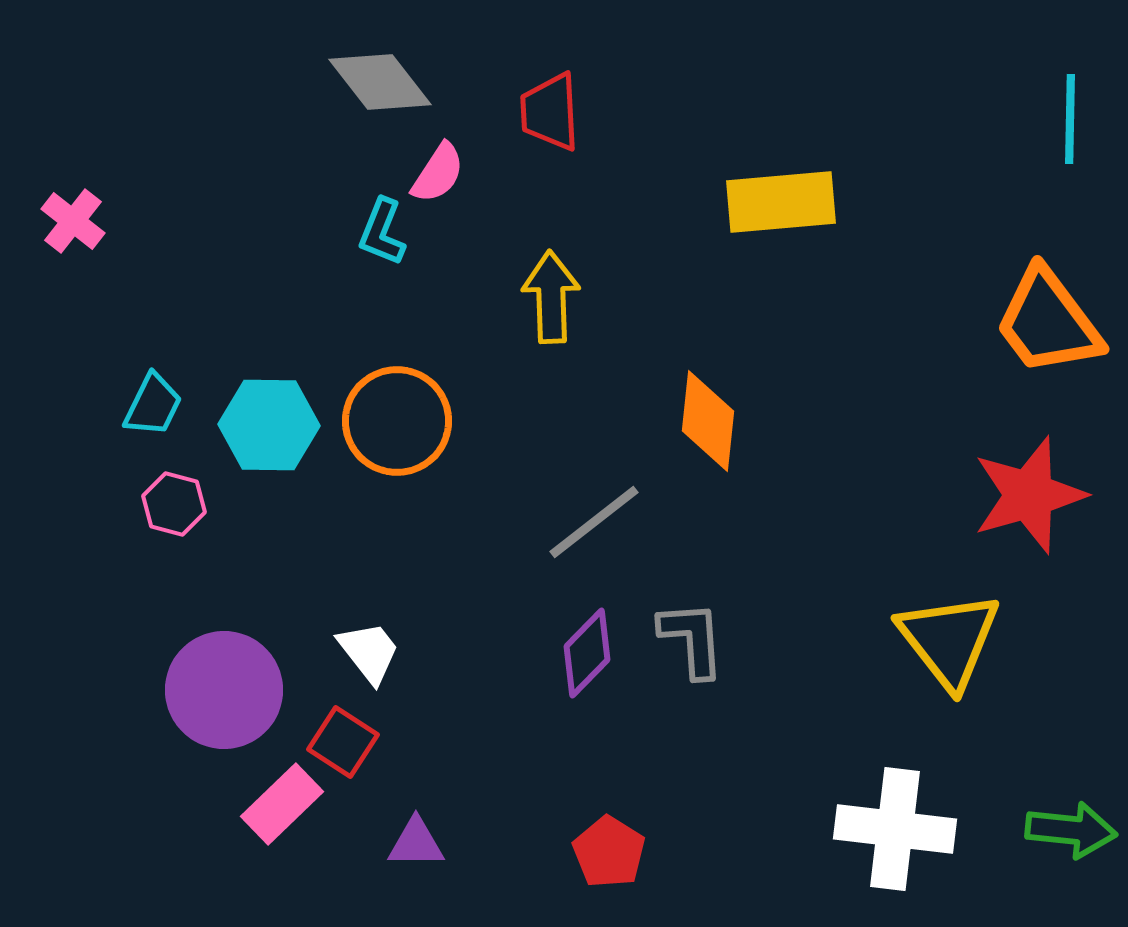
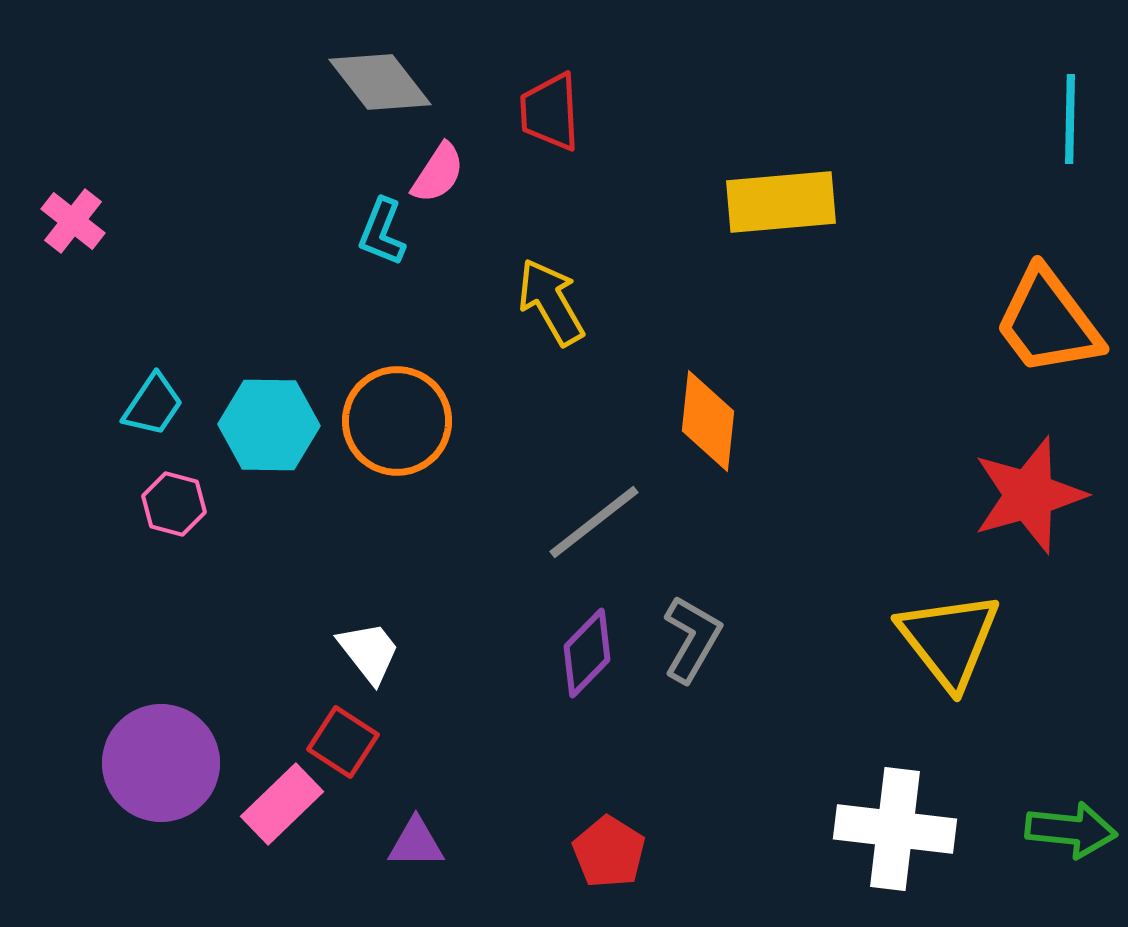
yellow arrow: moved 5 px down; rotated 28 degrees counterclockwise
cyan trapezoid: rotated 8 degrees clockwise
gray L-shape: rotated 34 degrees clockwise
purple circle: moved 63 px left, 73 px down
